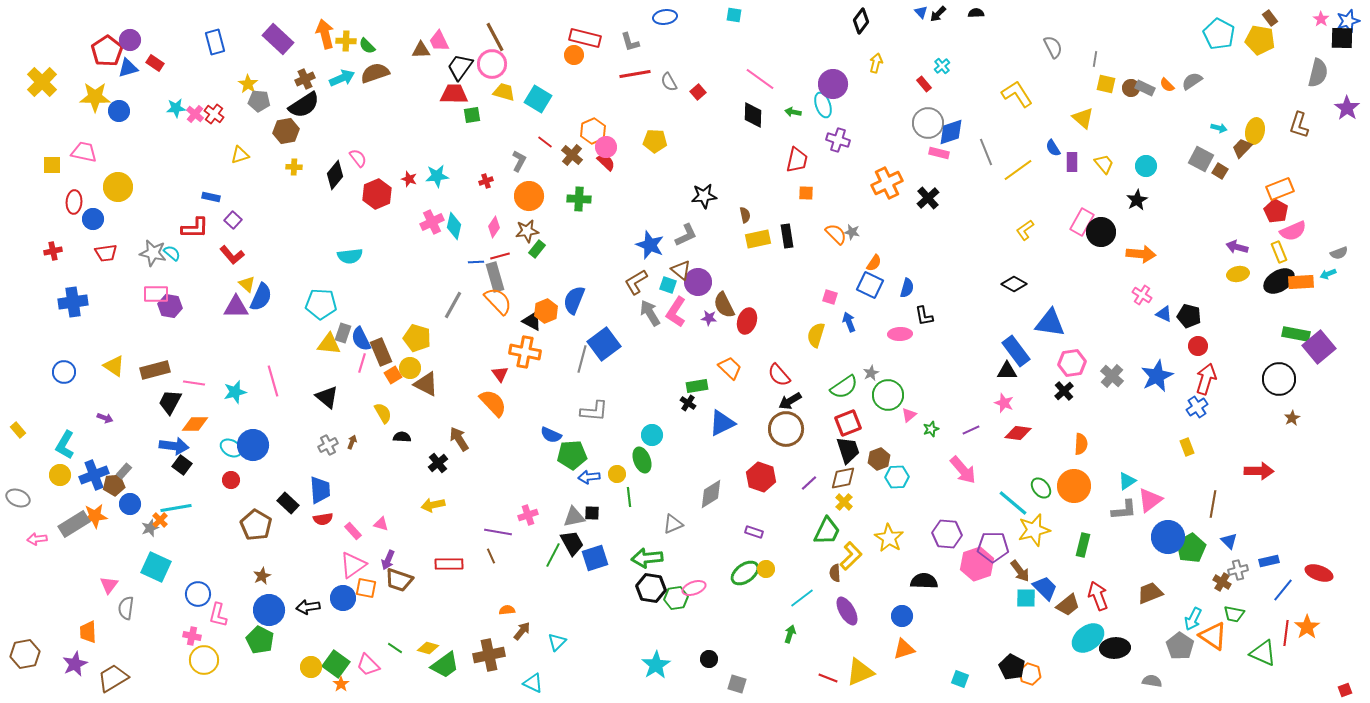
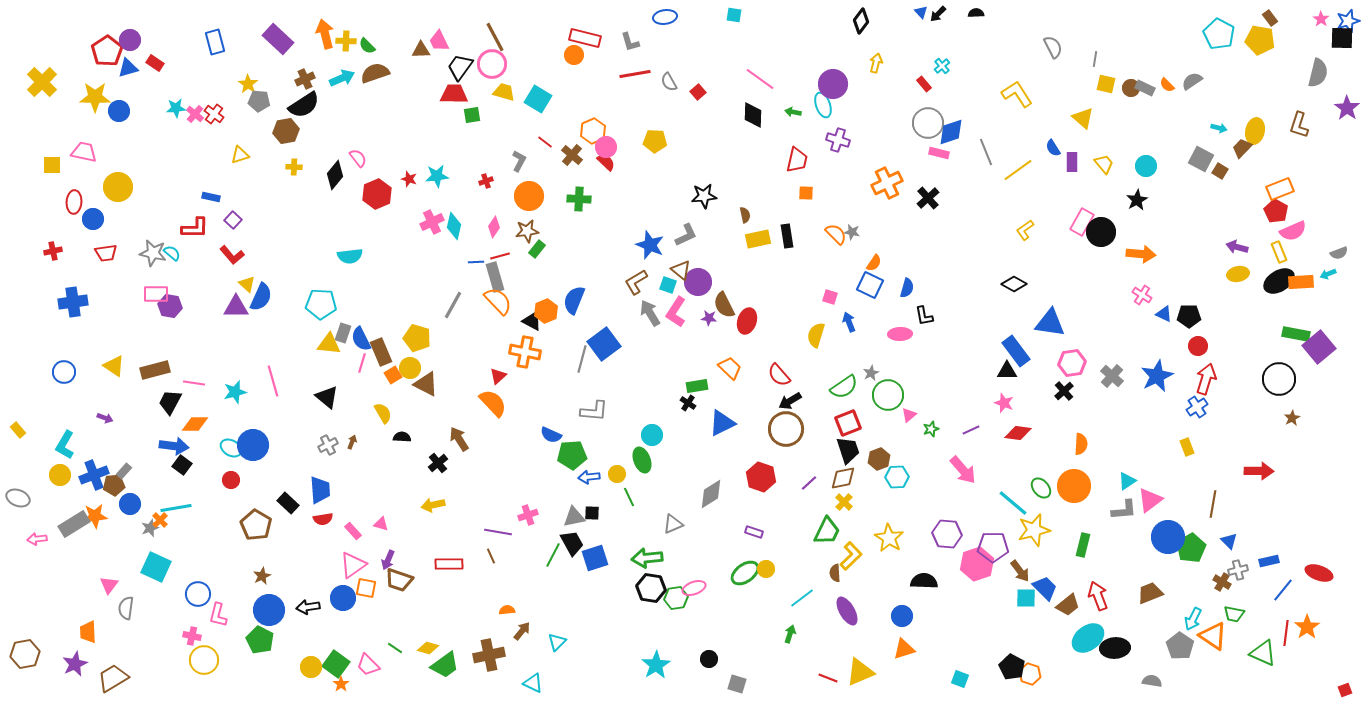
black pentagon at (1189, 316): rotated 15 degrees counterclockwise
red triangle at (500, 374): moved 2 px left, 2 px down; rotated 24 degrees clockwise
green line at (629, 497): rotated 18 degrees counterclockwise
